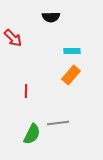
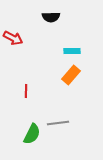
red arrow: rotated 18 degrees counterclockwise
